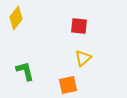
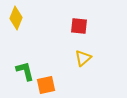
yellow diamond: rotated 15 degrees counterclockwise
orange square: moved 22 px left
